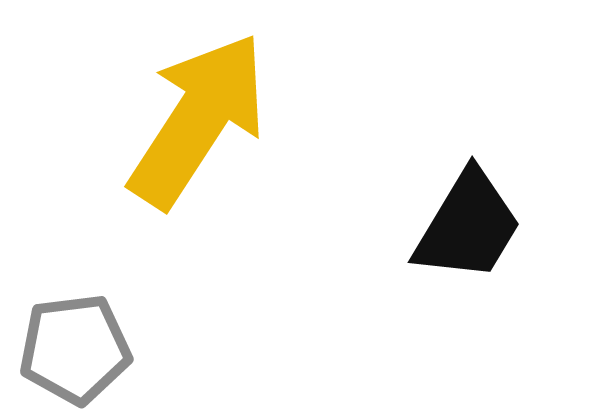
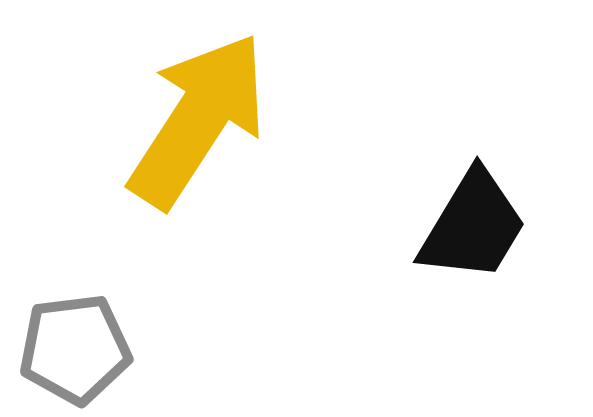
black trapezoid: moved 5 px right
